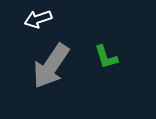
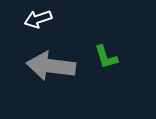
gray arrow: rotated 63 degrees clockwise
